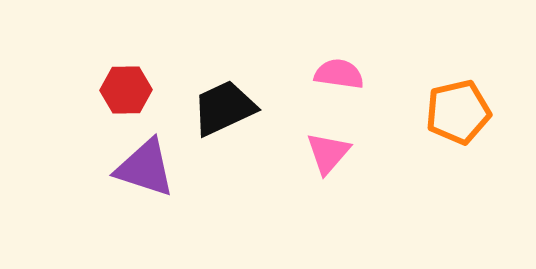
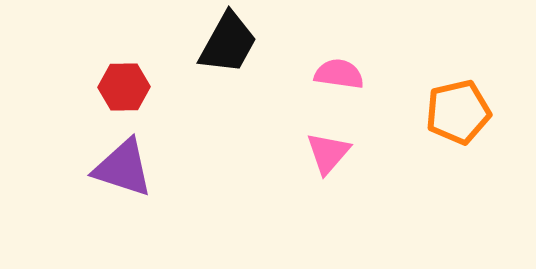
red hexagon: moved 2 px left, 3 px up
black trapezoid: moved 4 px right, 65 px up; rotated 144 degrees clockwise
purple triangle: moved 22 px left
